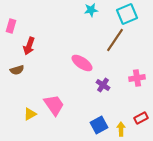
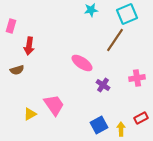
red arrow: rotated 12 degrees counterclockwise
